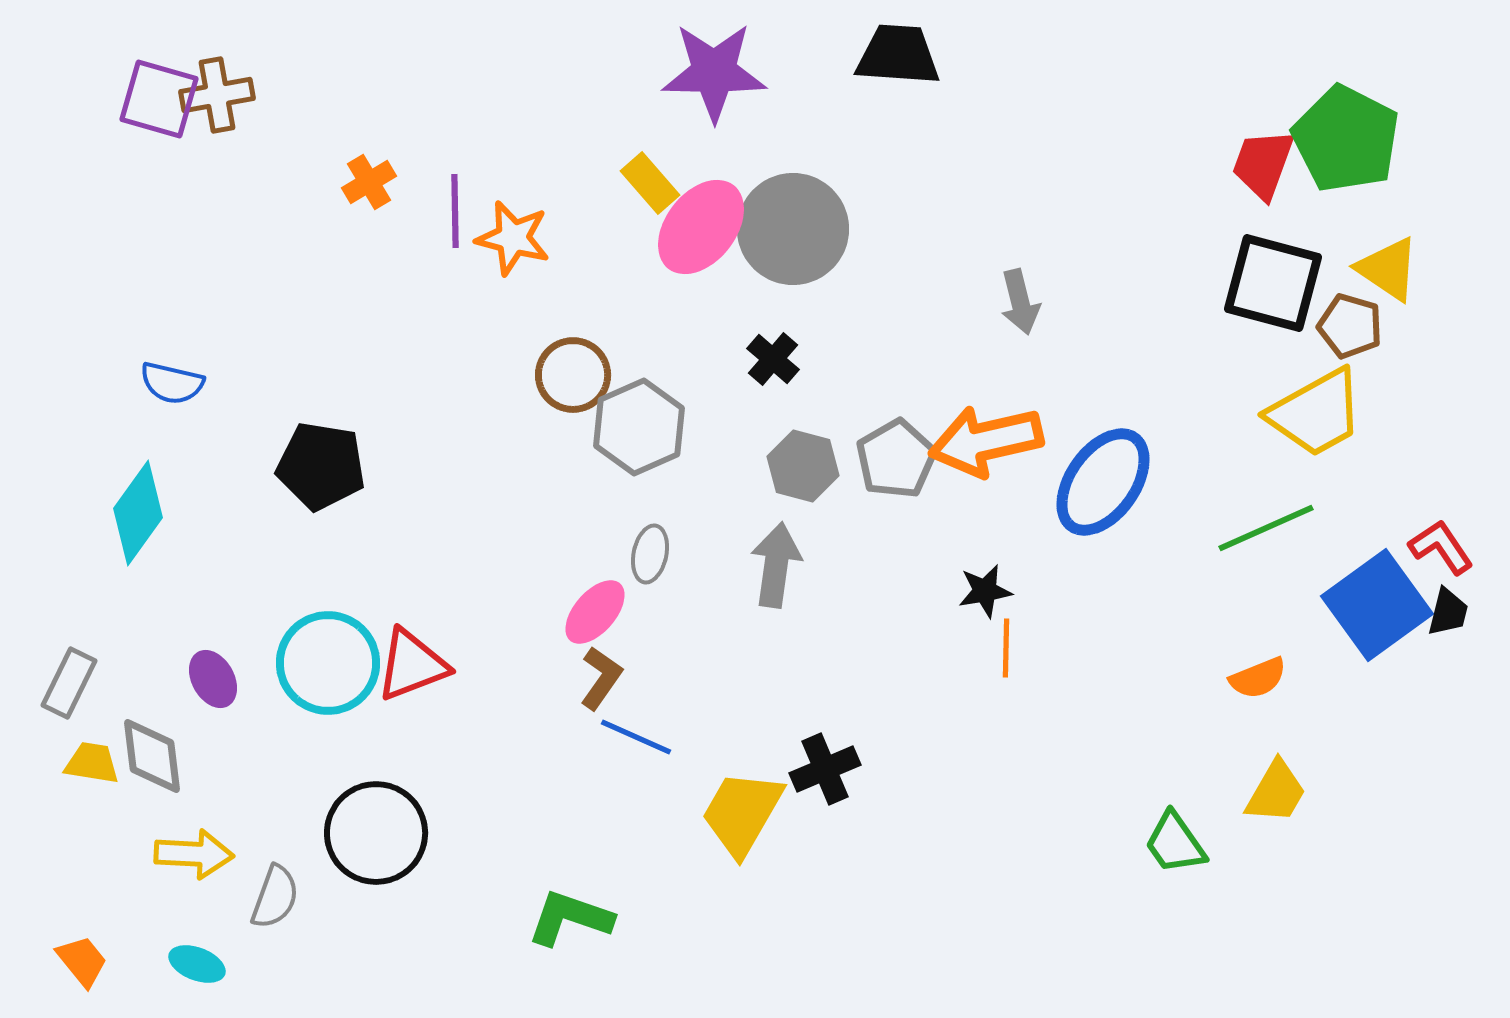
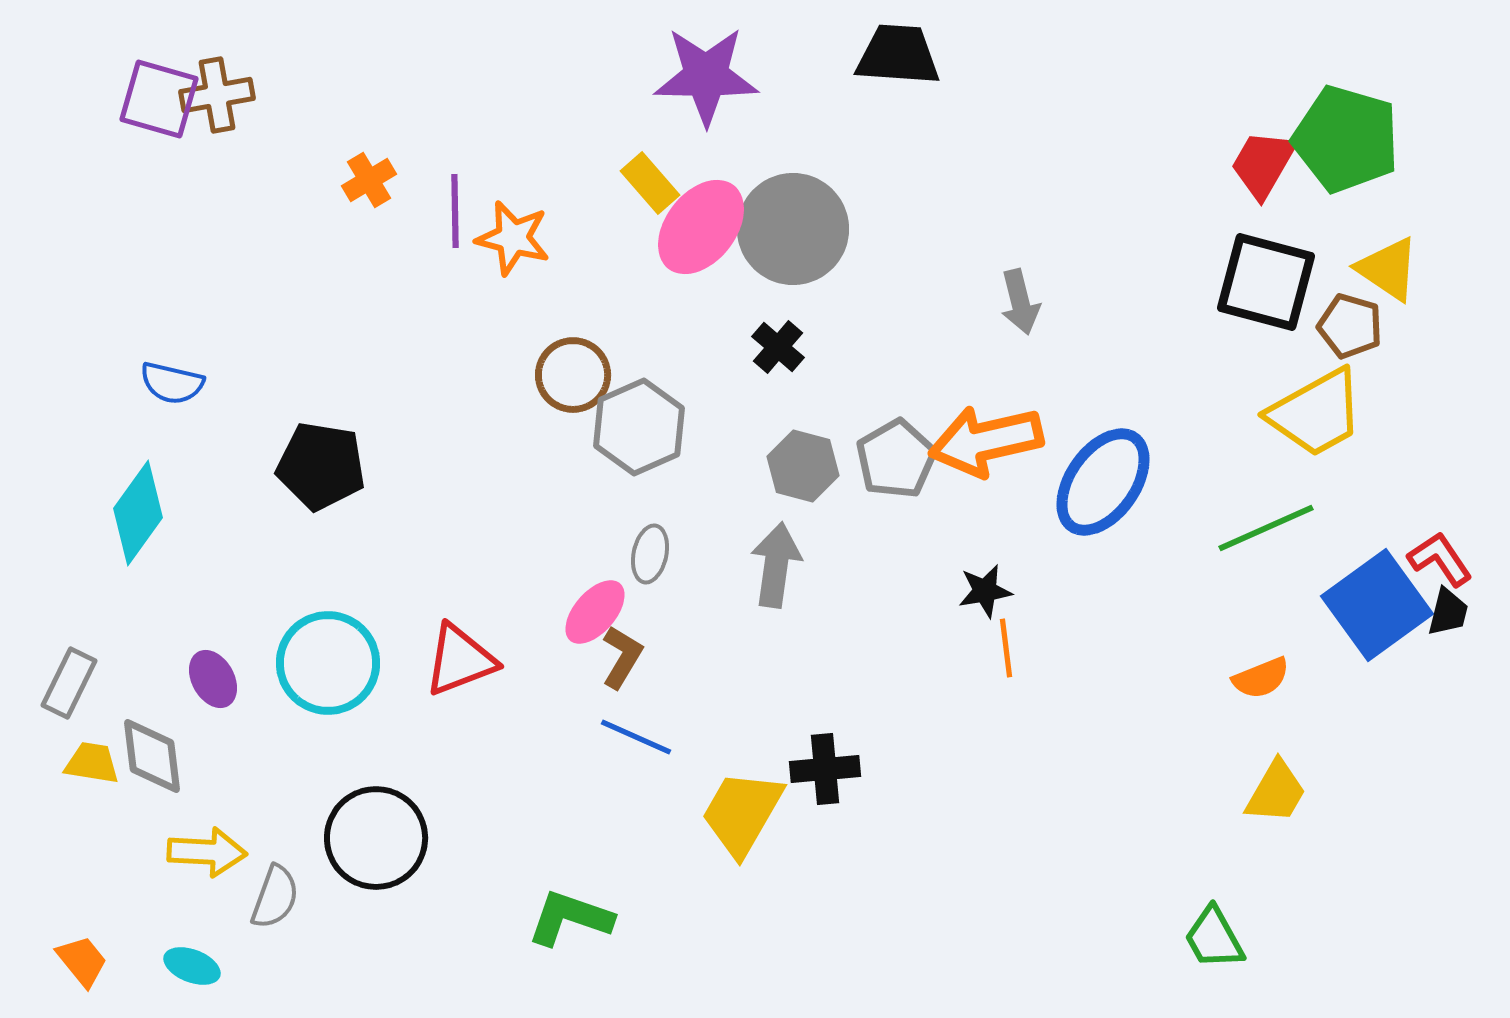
purple star at (714, 72): moved 8 px left, 4 px down
green pentagon at (1346, 139): rotated 11 degrees counterclockwise
red trapezoid at (1263, 164): rotated 10 degrees clockwise
orange cross at (369, 182): moved 2 px up
black square at (1273, 283): moved 7 px left, 1 px up
black cross at (773, 359): moved 5 px right, 12 px up
red L-shape at (1441, 547): moved 1 px left, 12 px down
orange line at (1006, 648): rotated 8 degrees counterclockwise
red triangle at (412, 665): moved 48 px right, 5 px up
brown L-shape at (601, 678): moved 21 px right, 21 px up; rotated 4 degrees counterclockwise
orange semicircle at (1258, 678): moved 3 px right
black cross at (825, 769): rotated 18 degrees clockwise
black circle at (376, 833): moved 5 px down
green trapezoid at (1175, 843): moved 39 px right, 95 px down; rotated 6 degrees clockwise
yellow arrow at (194, 854): moved 13 px right, 2 px up
cyan ellipse at (197, 964): moved 5 px left, 2 px down
